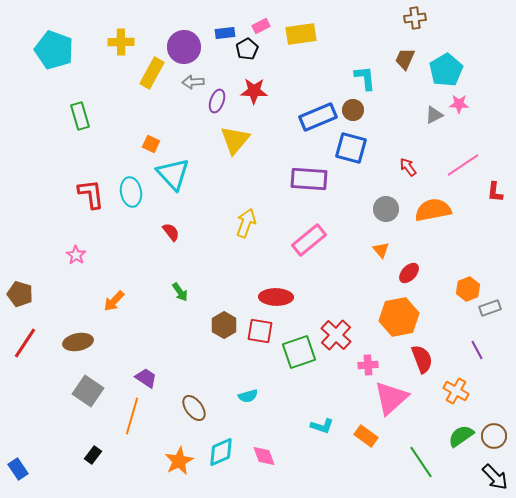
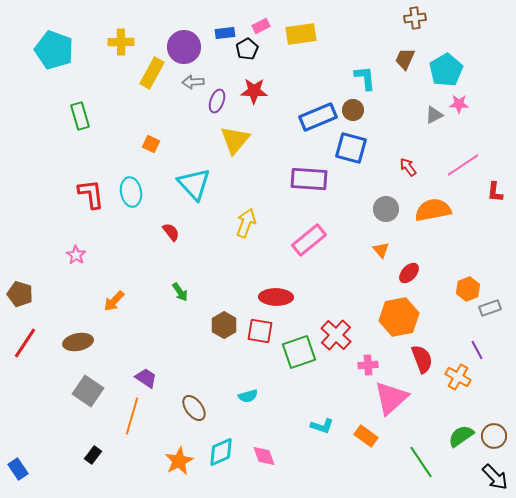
cyan triangle at (173, 174): moved 21 px right, 10 px down
orange cross at (456, 391): moved 2 px right, 14 px up
